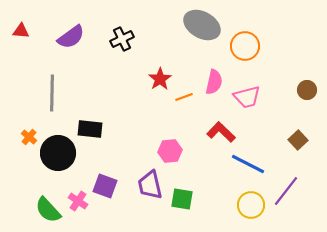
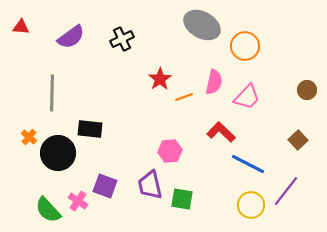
red triangle: moved 4 px up
pink trapezoid: rotated 32 degrees counterclockwise
